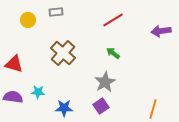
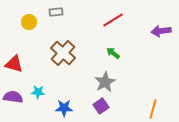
yellow circle: moved 1 px right, 2 px down
